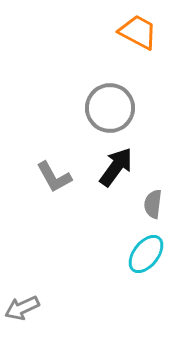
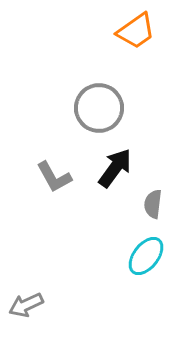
orange trapezoid: moved 2 px left, 1 px up; rotated 117 degrees clockwise
gray circle: moved 11 px left
black arrow: moved 1 px left, 1 px down
cyan ellipse: moved 2 px down
gray arrow: moved 4 px right, 3 px up
